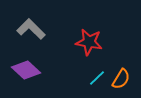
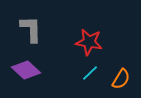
gray L-shape: rotated 44 degrees clockwise
cyan line: moved 7 px left, 5 px up
